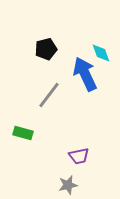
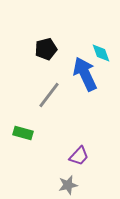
purple trapezoid: rotated 35 degrees counterclockwise
